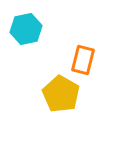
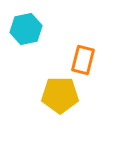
yellow pentagon: moved 1 px left, 1 px down; rotated 30 degrees counterclockwise
